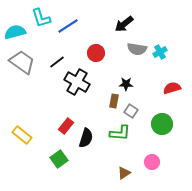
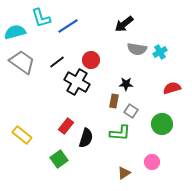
red circle: moved 5 px left, 7 px down
